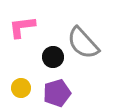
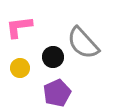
pink L-shape: moved 3 px left
yellow circle: moved 1 px left, 20 px up
purple pentagon: rotated 8 degrees counterclockwise
